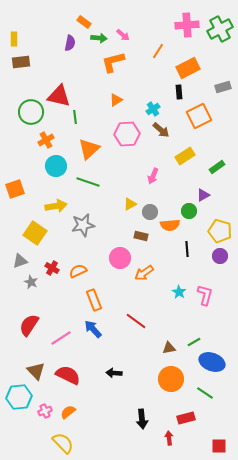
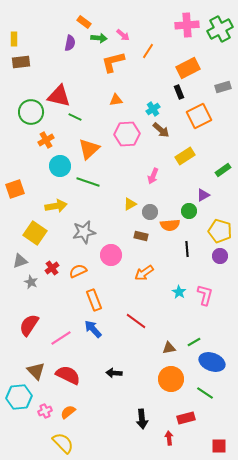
orange line at (158, 51): moved 10 px left
black rectangle at (179, 92): rotated 16 degrees counterclockwise
orange triangle at (116, 100): rotated 24 degrees clockwise
green line at (75, 117): rotated 56 degrees counterclockwise
cyan circle at (56, 166): moved 4 px right
green rectangle at (217, 167): moved 6 px right, 3 px down
gray star at (83, 225): moved 1 px right, 7 px down
pink circle at (120, 258): moved 9 px left, 3 px up
red cross at (52, 268): rotated 24 degrees clockwise
